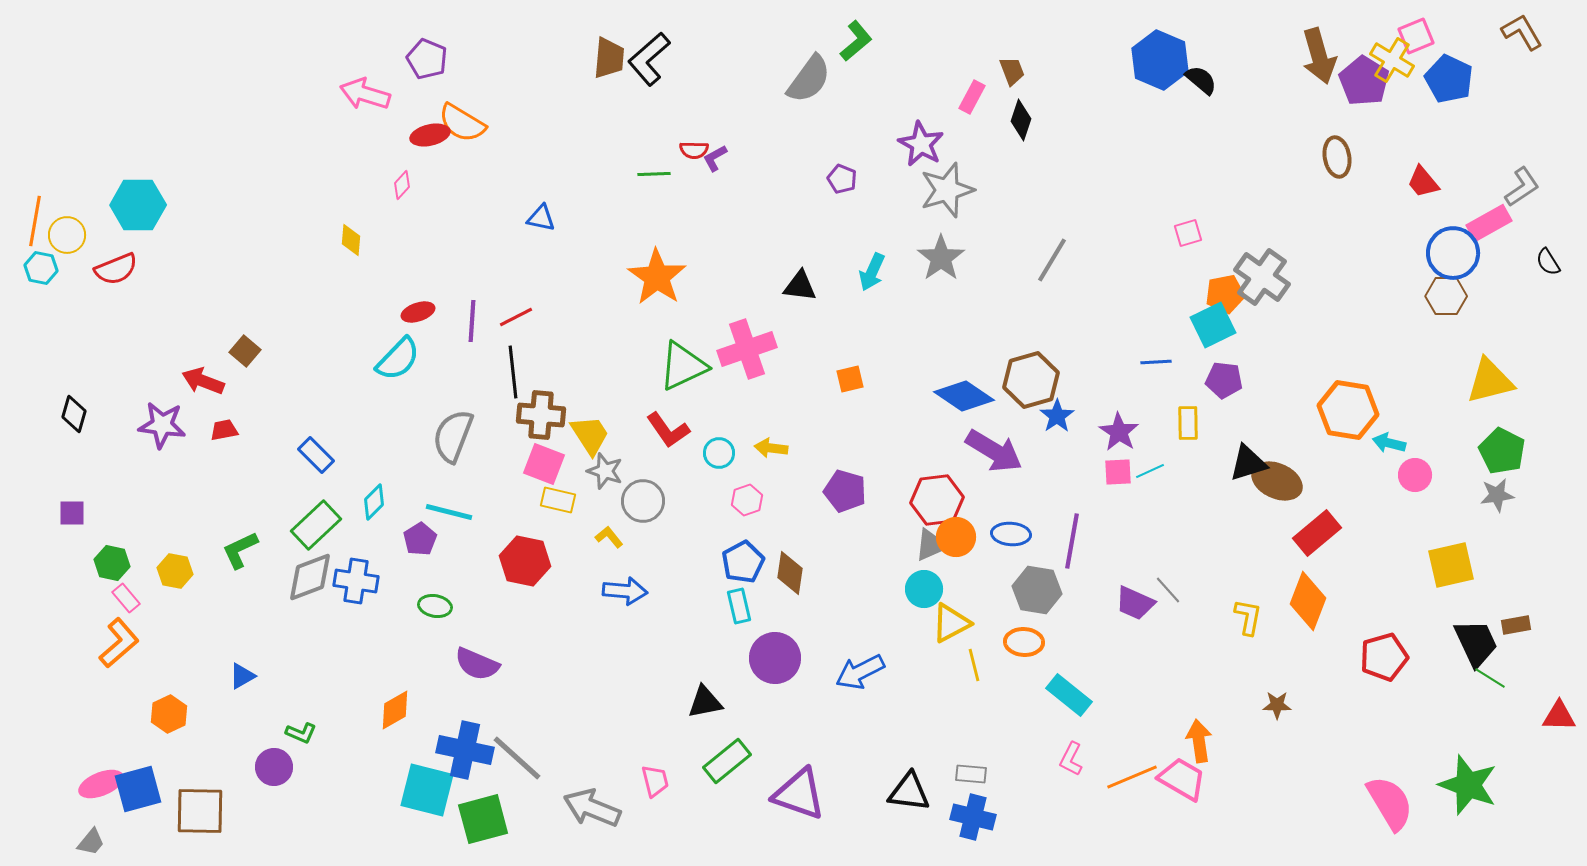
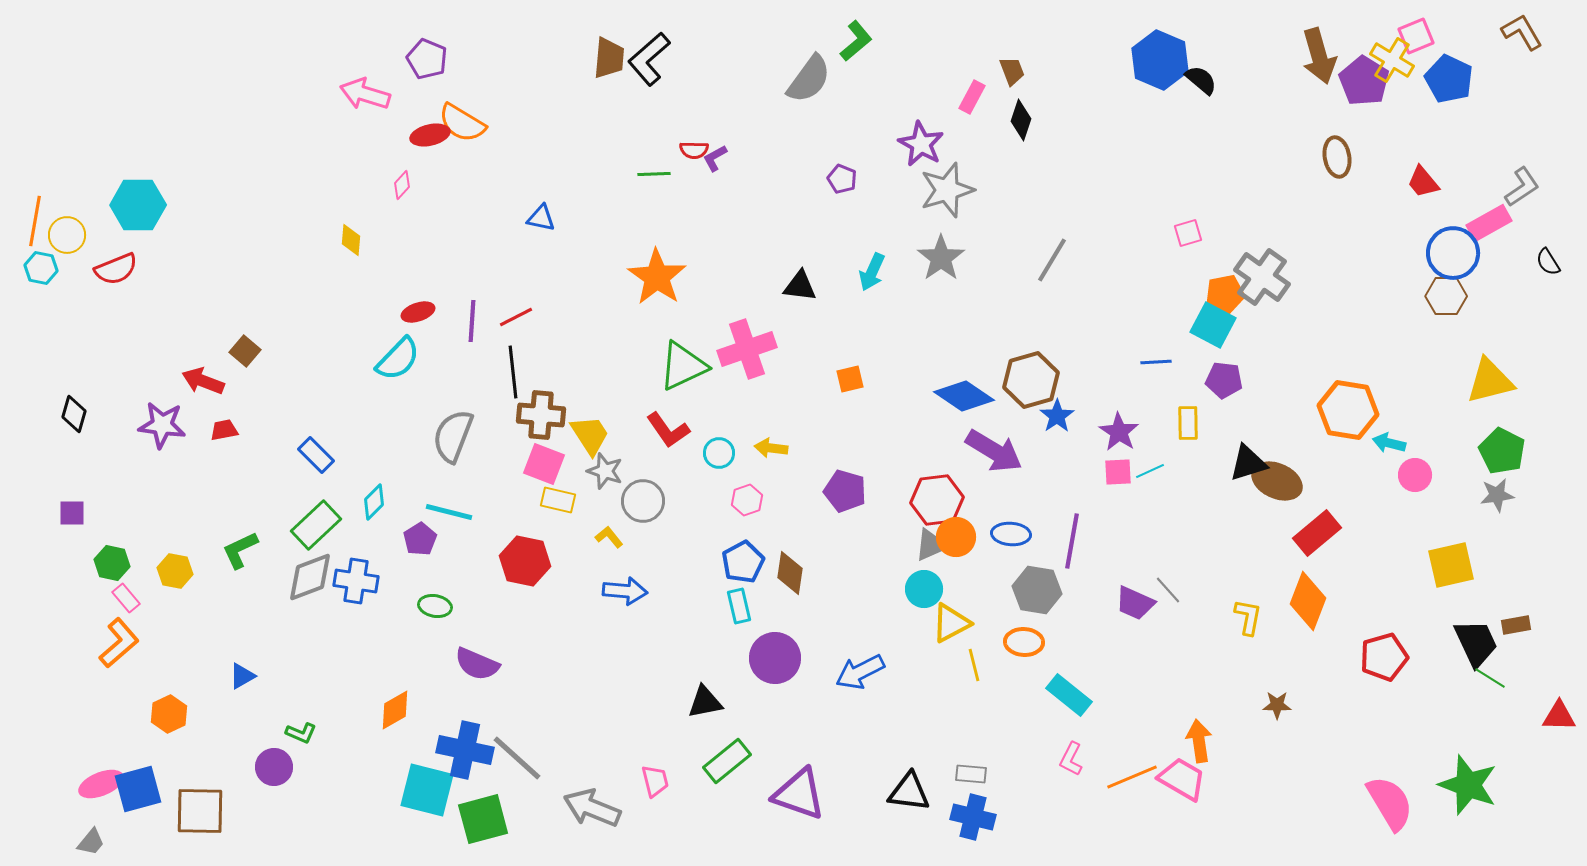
cyan square at (1213, 325): rotated 36 degrees counterclockwise
